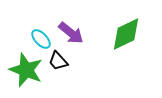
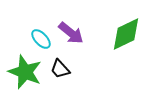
black trapezoid: moved 2 px right, 8 px down
green star: moved 1 px left, 2 px down
